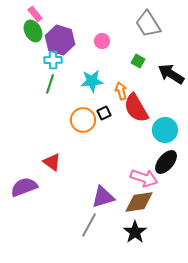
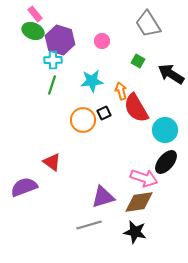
green ellipse: rotated 40 degrees counterclockwise
green line: moved 2 px right, 1 px down
gray line: rotated 45 degrees clockwise
black star: rotated 25 degrees counterclockwise
